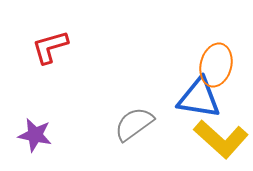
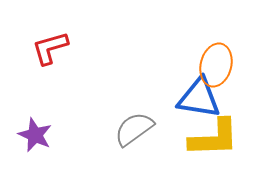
red L-shape: moved 1 px down
gray semicircle: moved 5 px down
purple star: rotated 12 degrees clockwise
yellow L-shape: moved 7 px left, 1 px up; rotated 44 degrees counterclockwise
